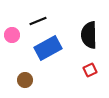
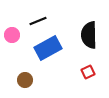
red square: moved 2 px left, 2 px down
